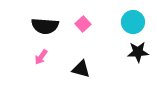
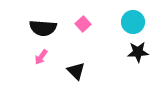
black semicircle: moved 2 px left, 2 px down
black triangle: moved 5 px left, 2 px down; rotated 30 degrees clockwise
